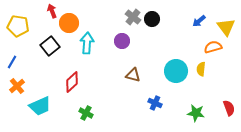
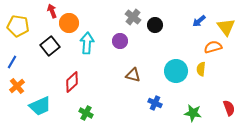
black circle: moved 3 px right, 6 px down
purple circle: moved 2 px left
green star: moved 3 px left
